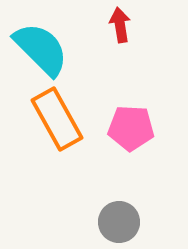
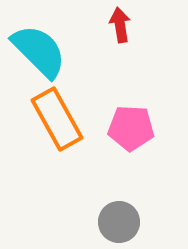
cyan semicircle: moved 2 px left, 2 px down
